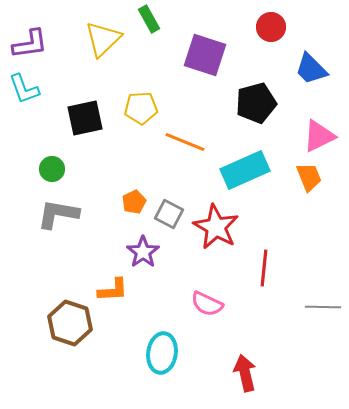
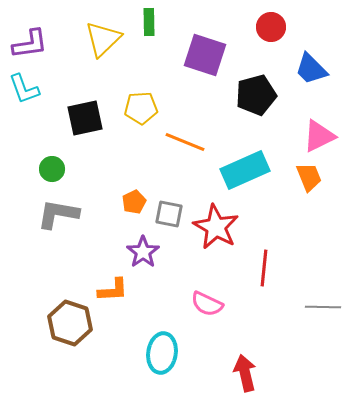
green rectangle: moved 3 px down; rotated 28 degrees clockwise
black pentagon: moved 8 px up
gray square: rotated 16 degrees counterclockwise
